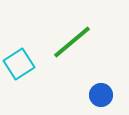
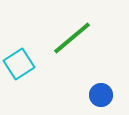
green line: moved 4 px up
